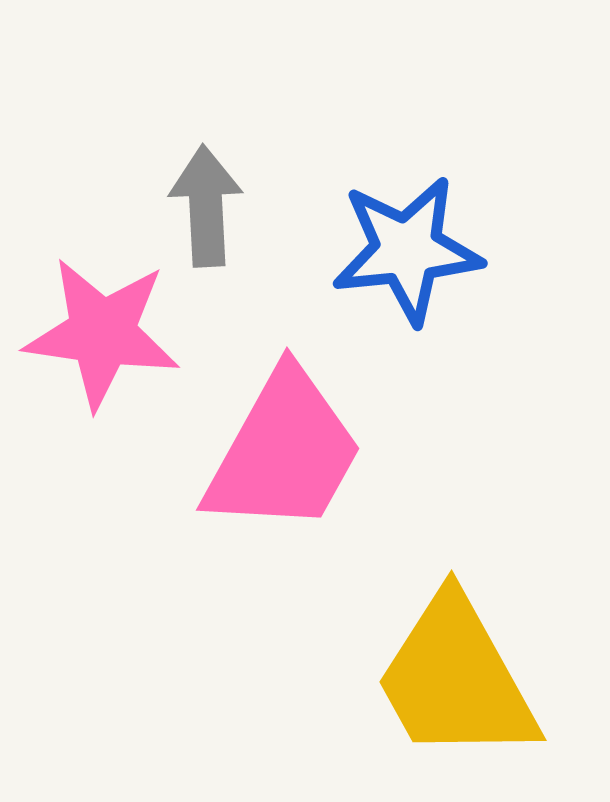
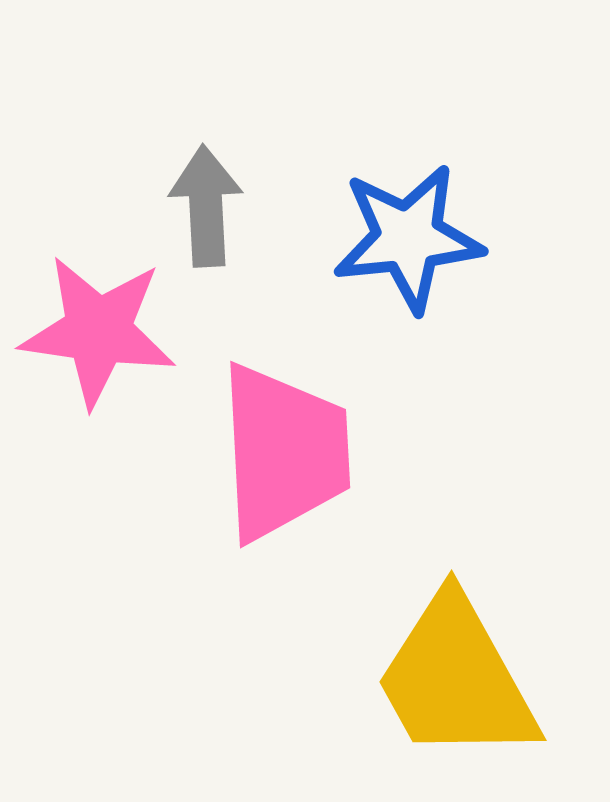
blue star: moved 1 px right, 12 px up
pink star: moved 4 px left, 2 px up
pink trapezoid: rotated 32 degrees counterclockwise
